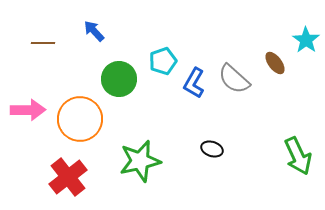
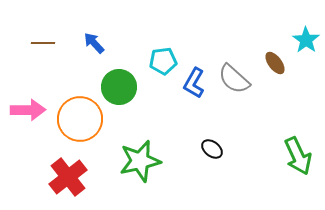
blue arrow: moved 12 px down
cyan pentagon: rotated 12 degrees clockwise
green circle: moved 8 px down
black ellipse: rotated 20 degrees clockwise
